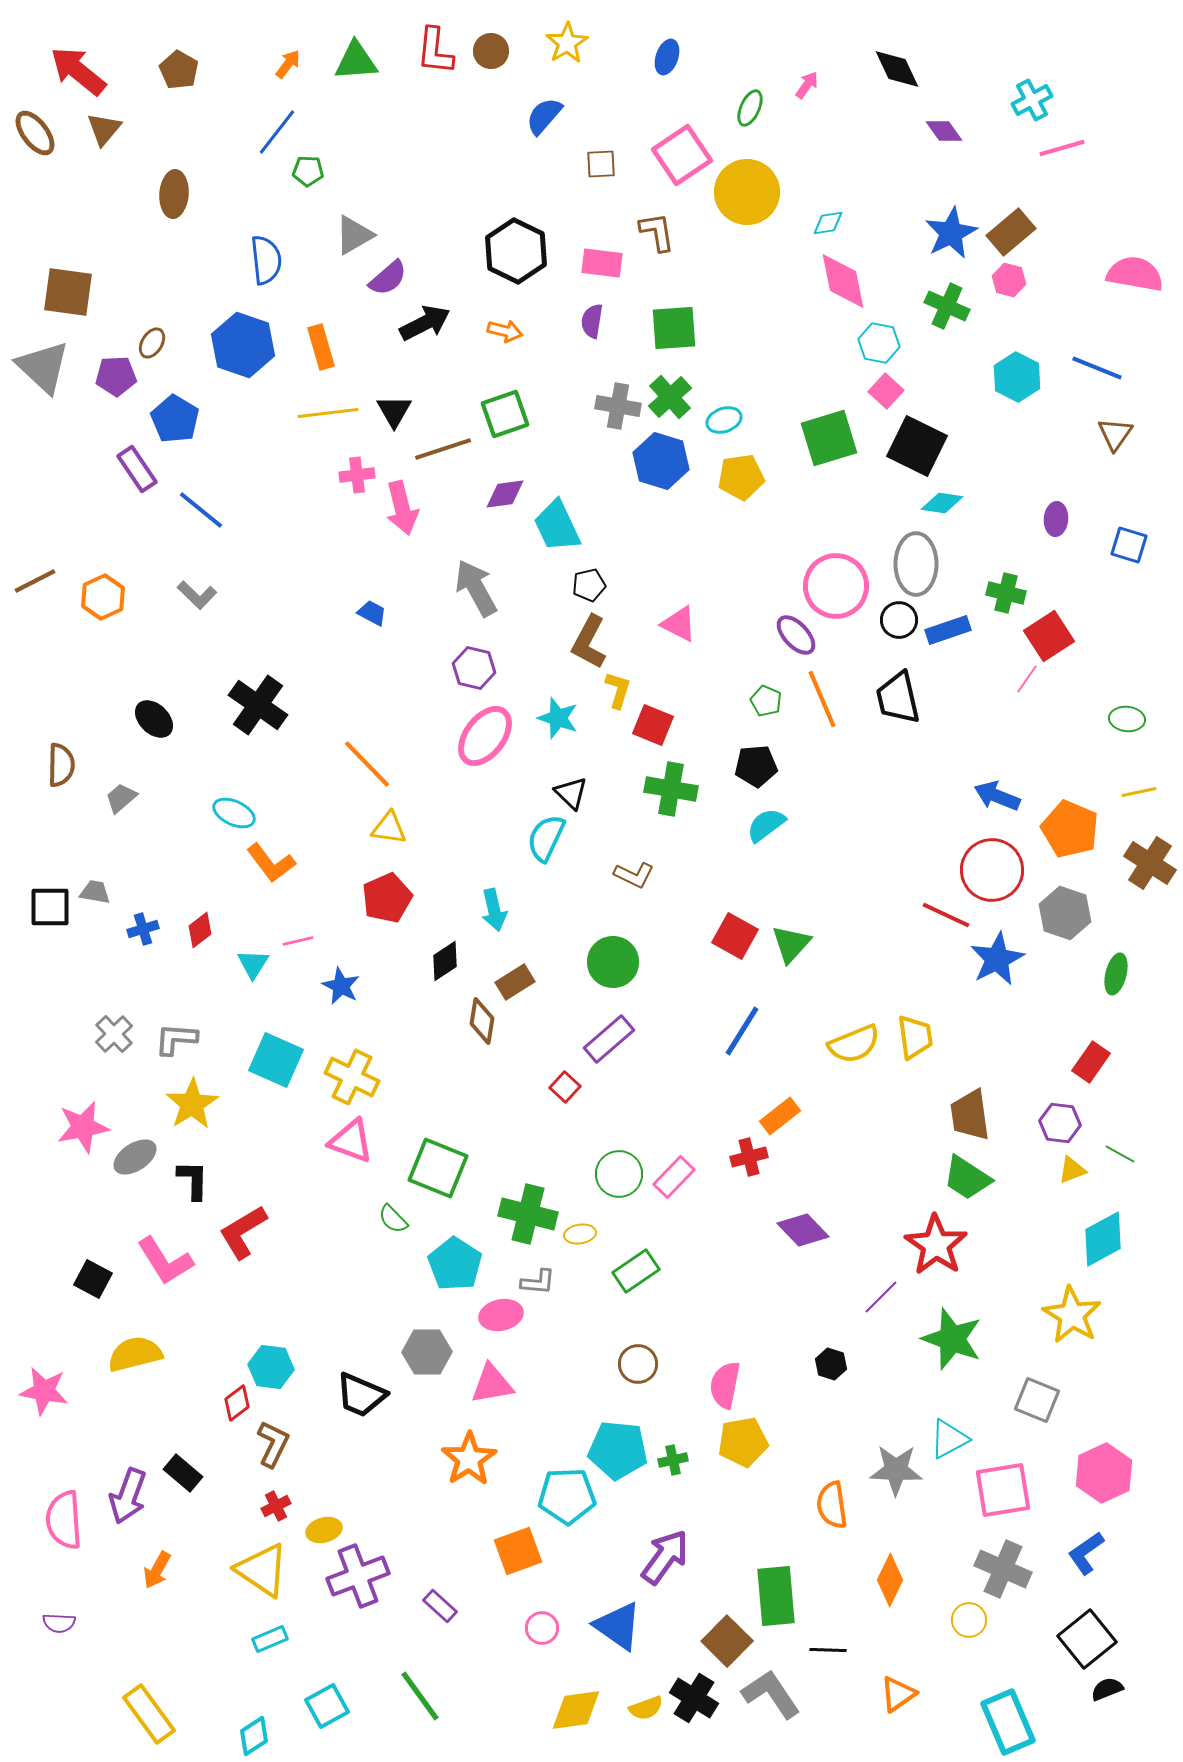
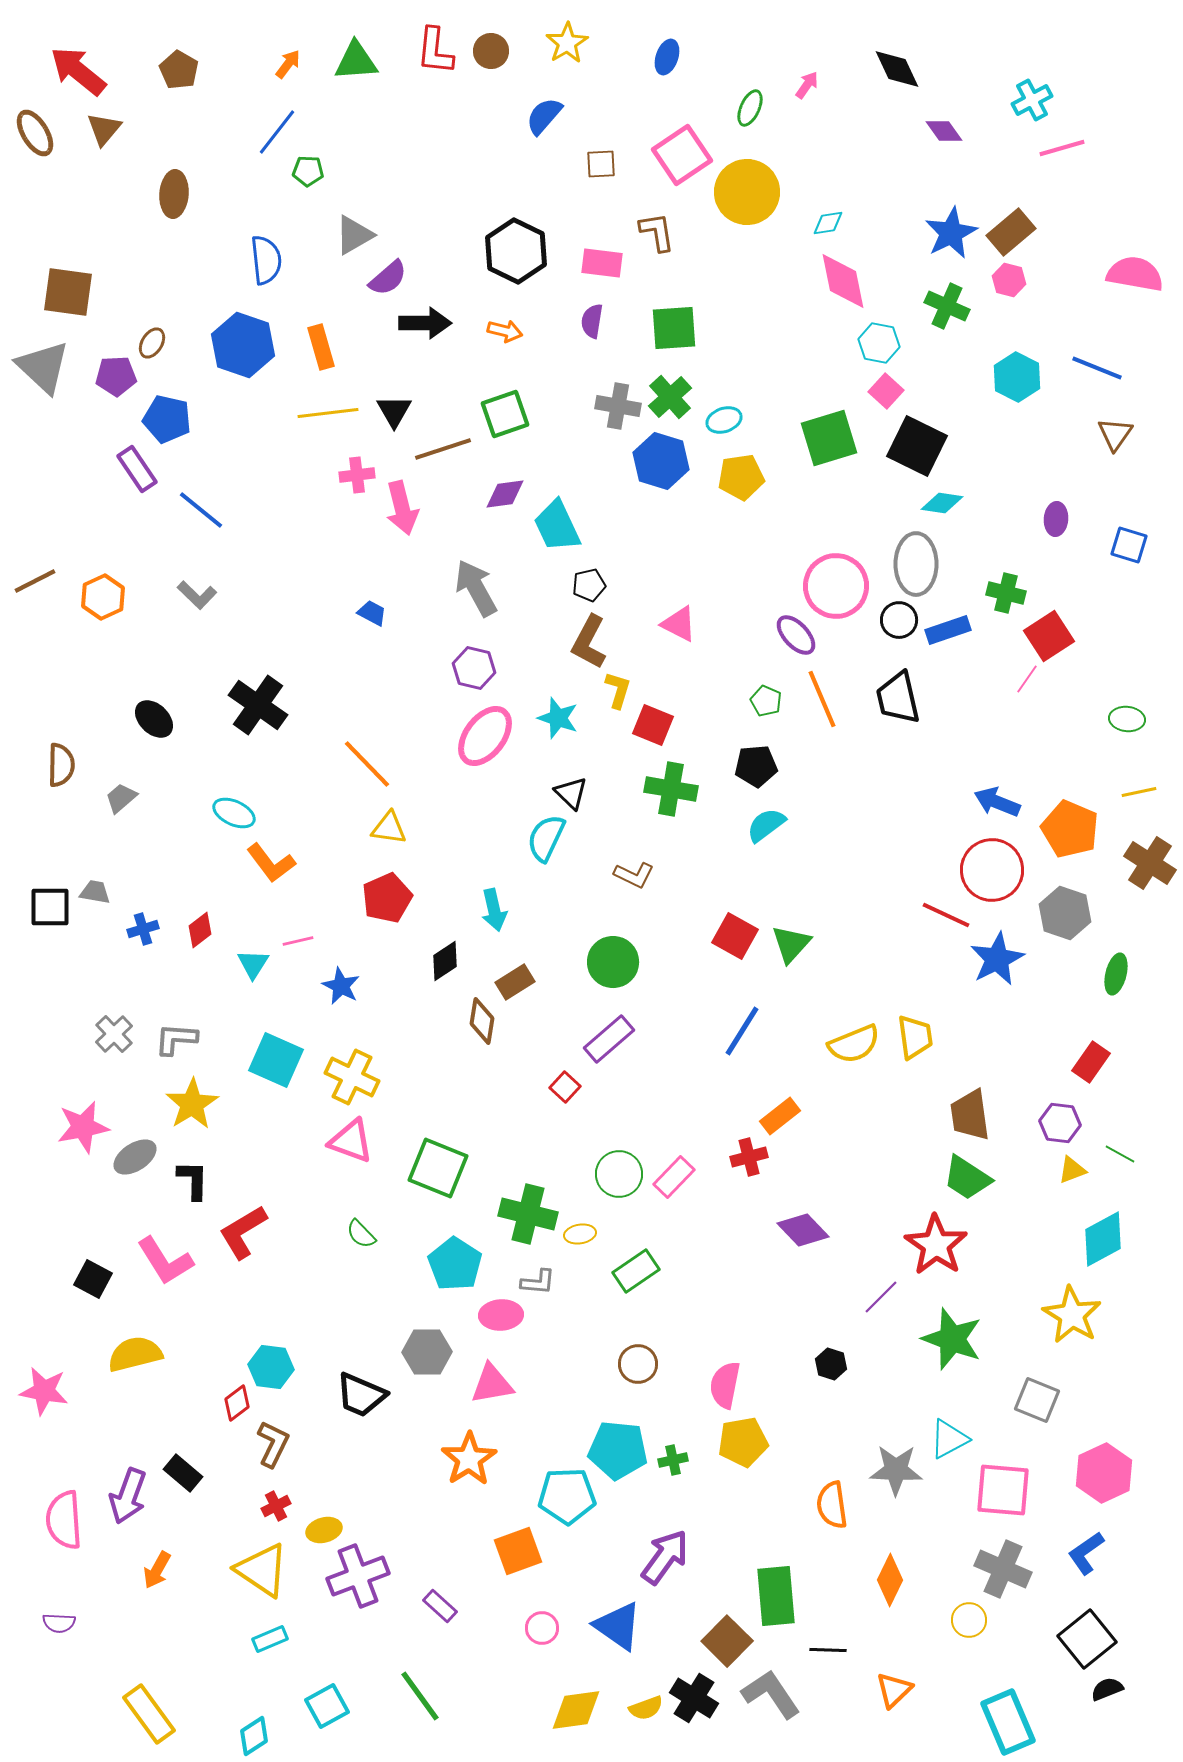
brown ellipse at (35, 133): rotated 6 degrees clockwise
black arrow at (425, 323): rotated 27 degrees clockwise
blue pentagon at (175, 419): moved 8 px left; rotated 18 degrees counterclockwise
blue arrow at (997, 796): moved 6 px down
green semicircle at (393, 1219): moved 32 px left, 15 px down
pink ellipse at (501, 1315): rotated 9 degrees clockwise
pink square at (1003, 1490): rotated 14 degrees clockwise
orange triangle at (898, 1694): moved 4 px left, 4 px up; rotated 9 degrees counterclockwise
